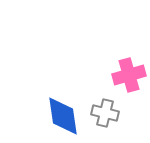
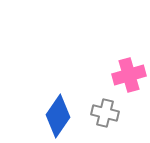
blue diamond: moved 5 px left; rotated 42 degrees clockwise
